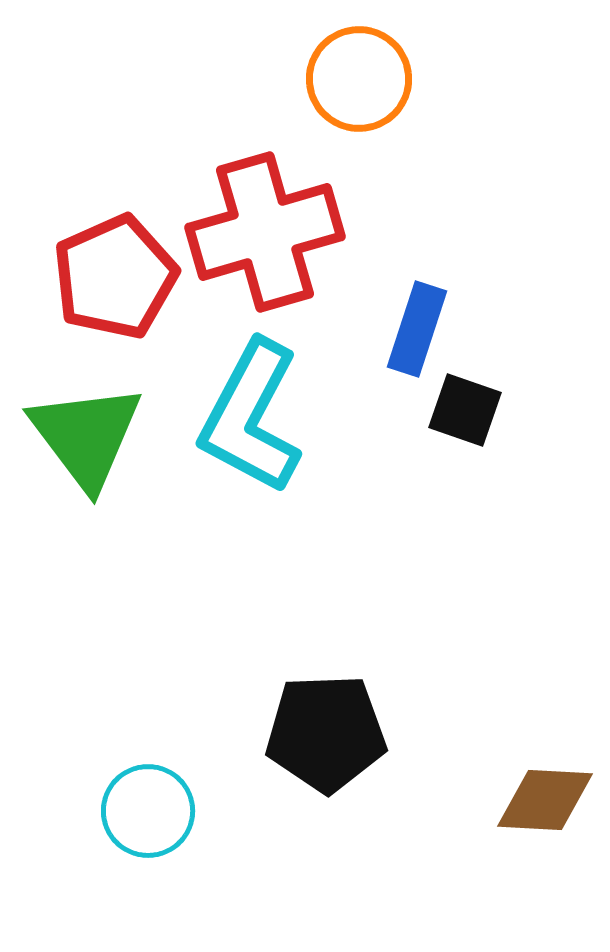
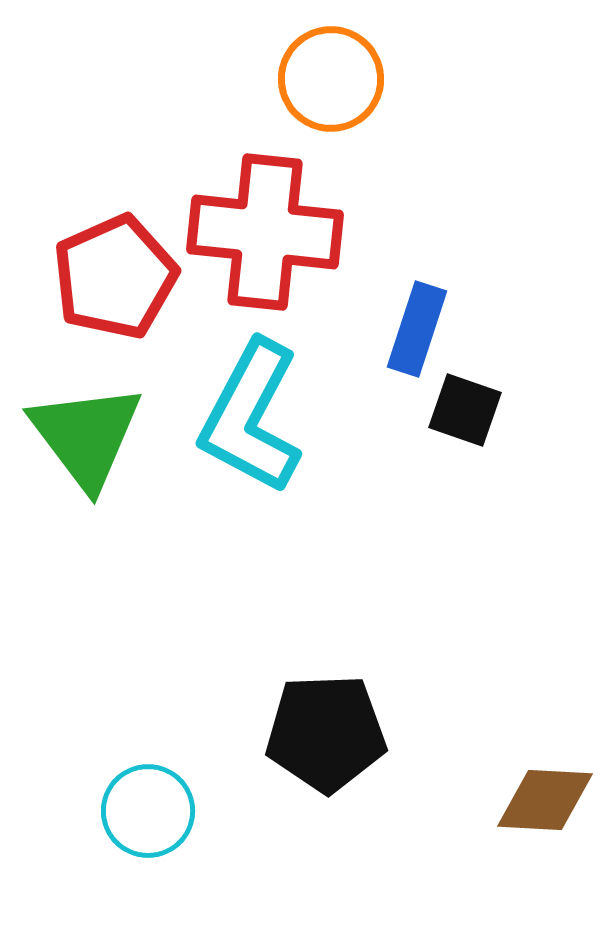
orange circle: moved 28 px left
red cross: rotated 22 degrees clockwise
